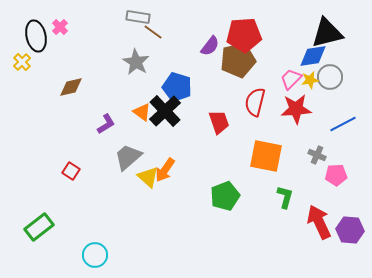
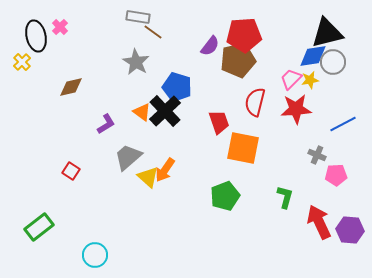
gray circle: moved 3 px right, 15 px up
orange square: moved 23 px left, 8 px up
